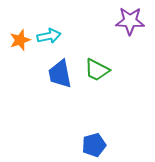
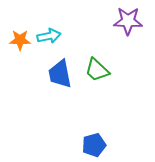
purple star: moved 2 px left
orange star: rotated 20 degrees clockwise
green trapezoid: rotated 16 degrees clockwise
